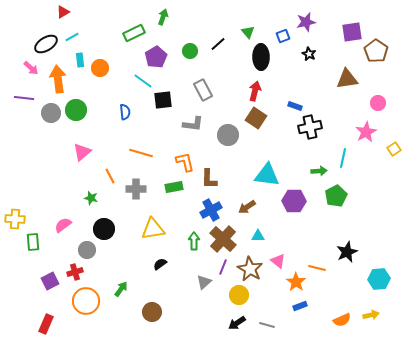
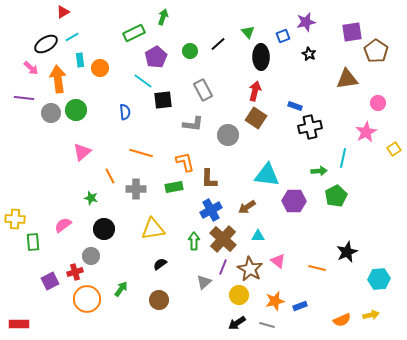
gray circle at (87, 250): moved 4 px right, 6 px down
orange star at (296, 282): moved 21 px left, 19 px down; rotated 24 degrees clockwise
orange circle at (86, 301): moved 1 px right, 2 px up
brown circle at (152, 312): moved 7 px right, 12 px up
red rectangle at (46, 324): moved 27 px left; rotated 66 degrees clockwise
